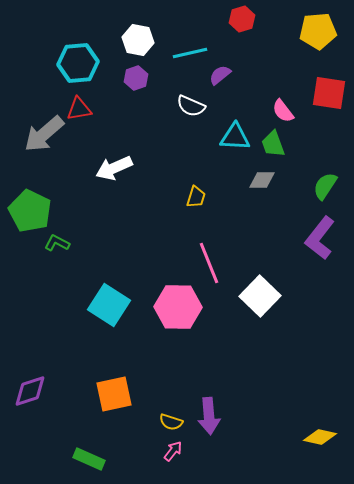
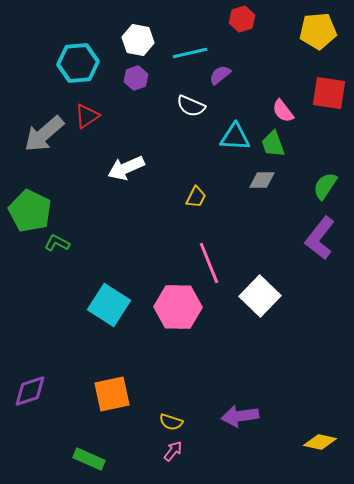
red triangle: moved 8 px right, 7 px down; rotated 24 degrees counterclockwise
white arrow: moved 12 px right
yellow trapezoid: rotated 10 degrees clockwise
orange square: moved 2 px left
purple arrow: moved 31 px right; rotated 87 degrees clockwise
yellow diamond: moved 5 px down
